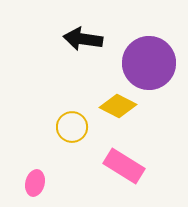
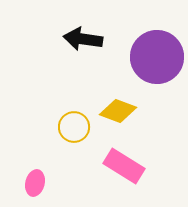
purple circle: moved 8 px right, 6 px up
yellow diamond: moved 5 px down; rotated 6 degrees counterclockwise
yellow circle: moved 2 px right
